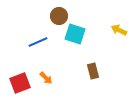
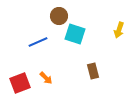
yellow arrow: rotated 98 degrees counterclockwise
